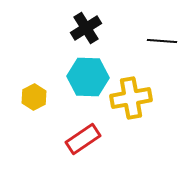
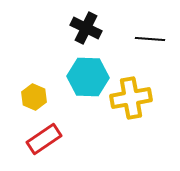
black cross: rotated 32 degrees counterclockwise
black line: moved 12 px left, 2 px up
yellow hexagon: rotated 10 degrees counterclockwise
red rectangle: moved 39 px left
